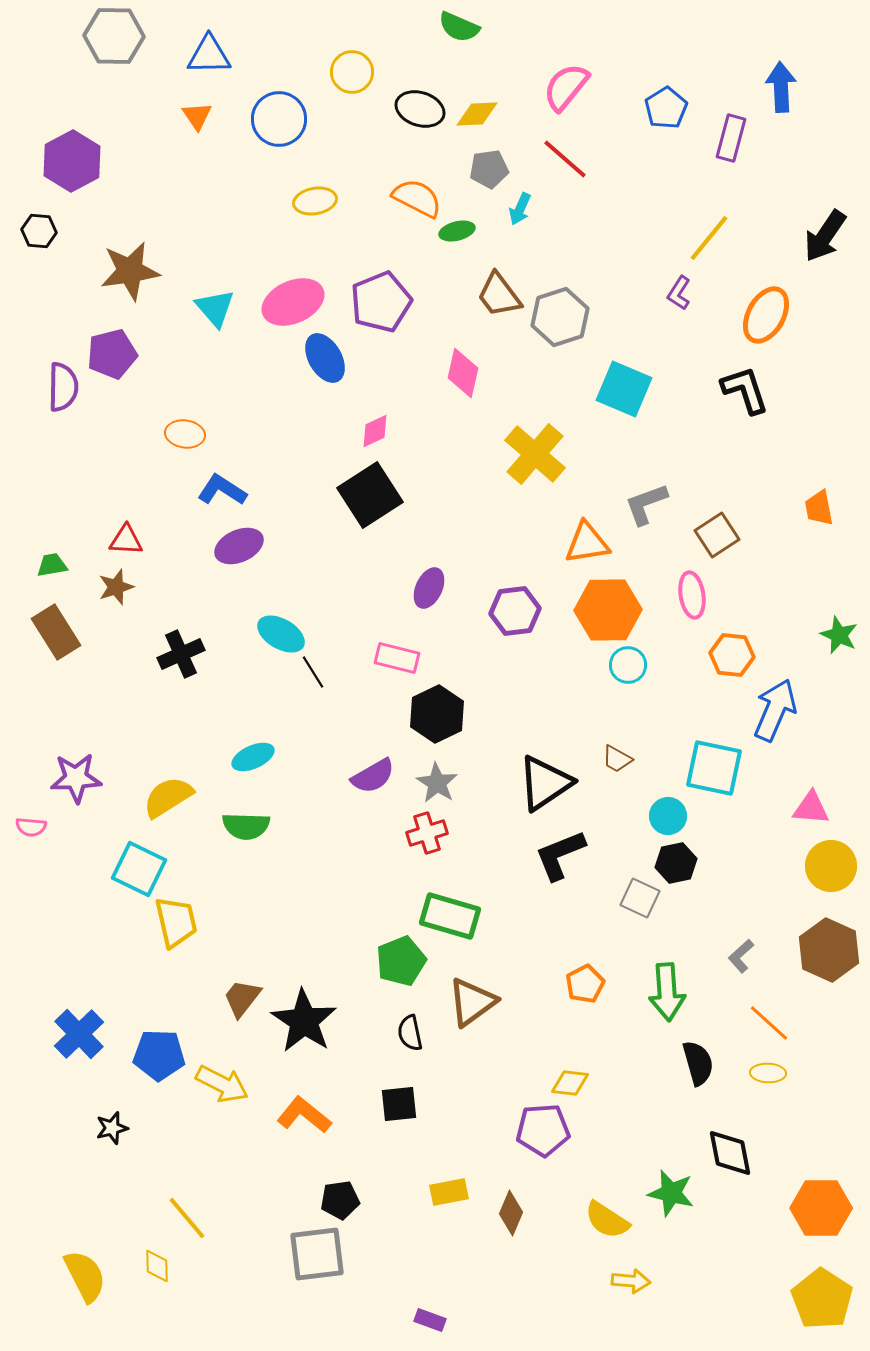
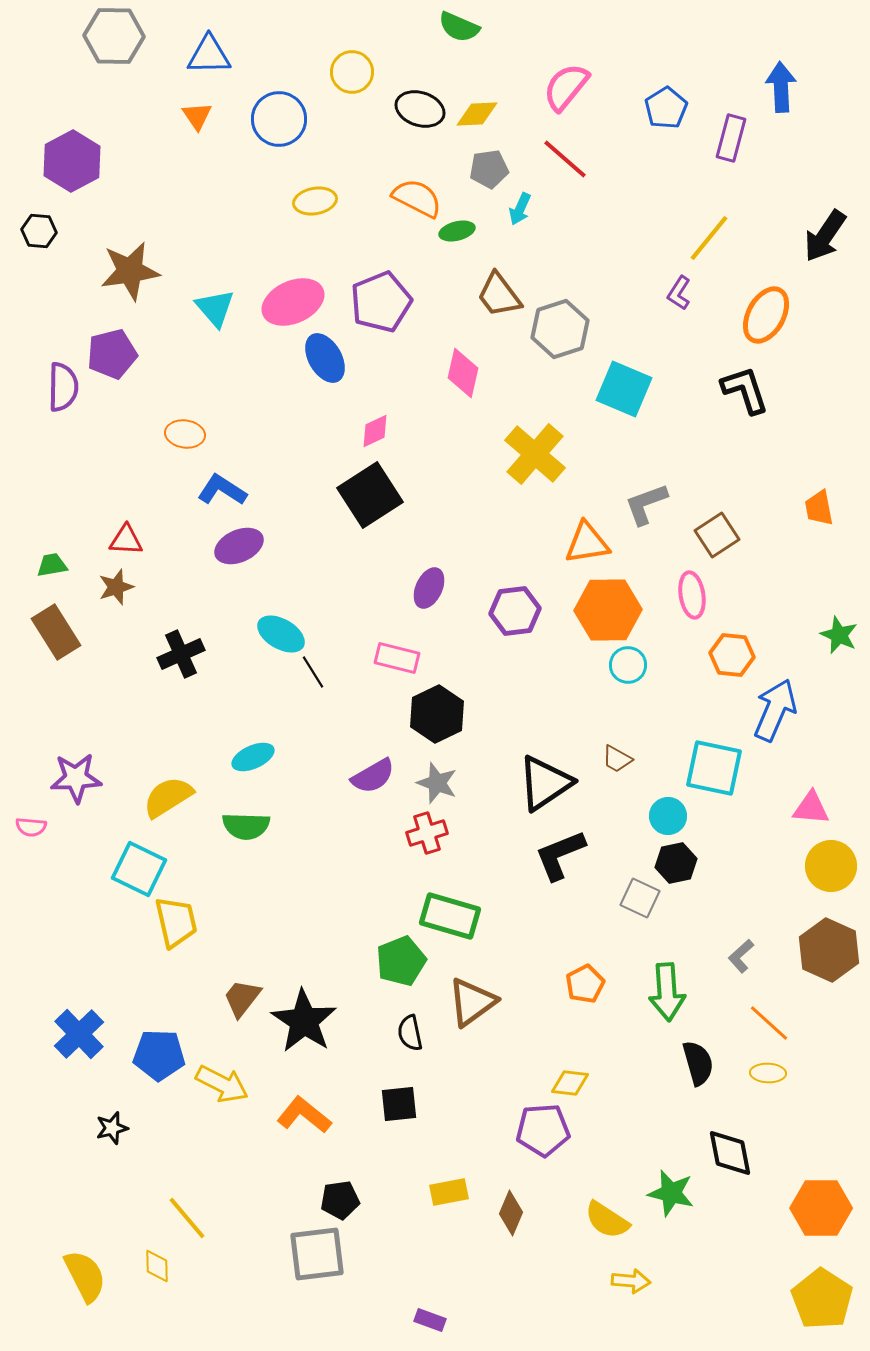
gray hexagon at (560, 317): moved 12 px down
gray star at (437, 783): rotated 12 degrees counterclockwise
